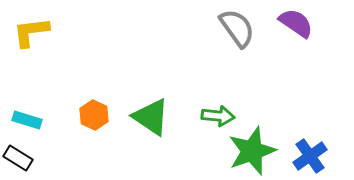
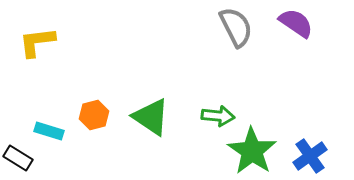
gray semicircle: moved 1 px left, 1 px up; rotated 9 degrees clockwise
yellow L-shape: moved 6 px right, 10 px down
orange hexagon: rotated 20 degrees clockwise
cyan rectangle: moved 22 px right, 11 px down
green star: rotated 18 degrees counterclockwise
